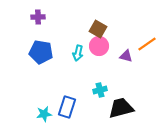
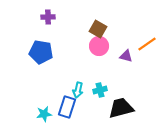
purple cross: moved 10 px right
cyan arrow: moved 37 px down
